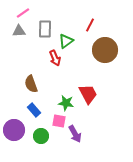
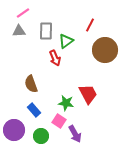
gray rectangle: moved 1 px right, 2 px down
pink square: rotated 24 degrees clockwise
